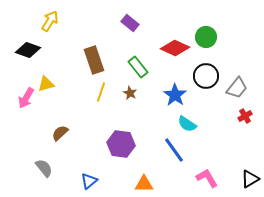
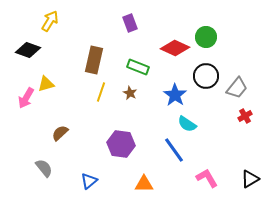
purple rectangle: rotated 30 degrees clockwise
brown rectangle: rotated 32 degrees clockwise
green rectangle: rotated 30 degrees counterclockwise
